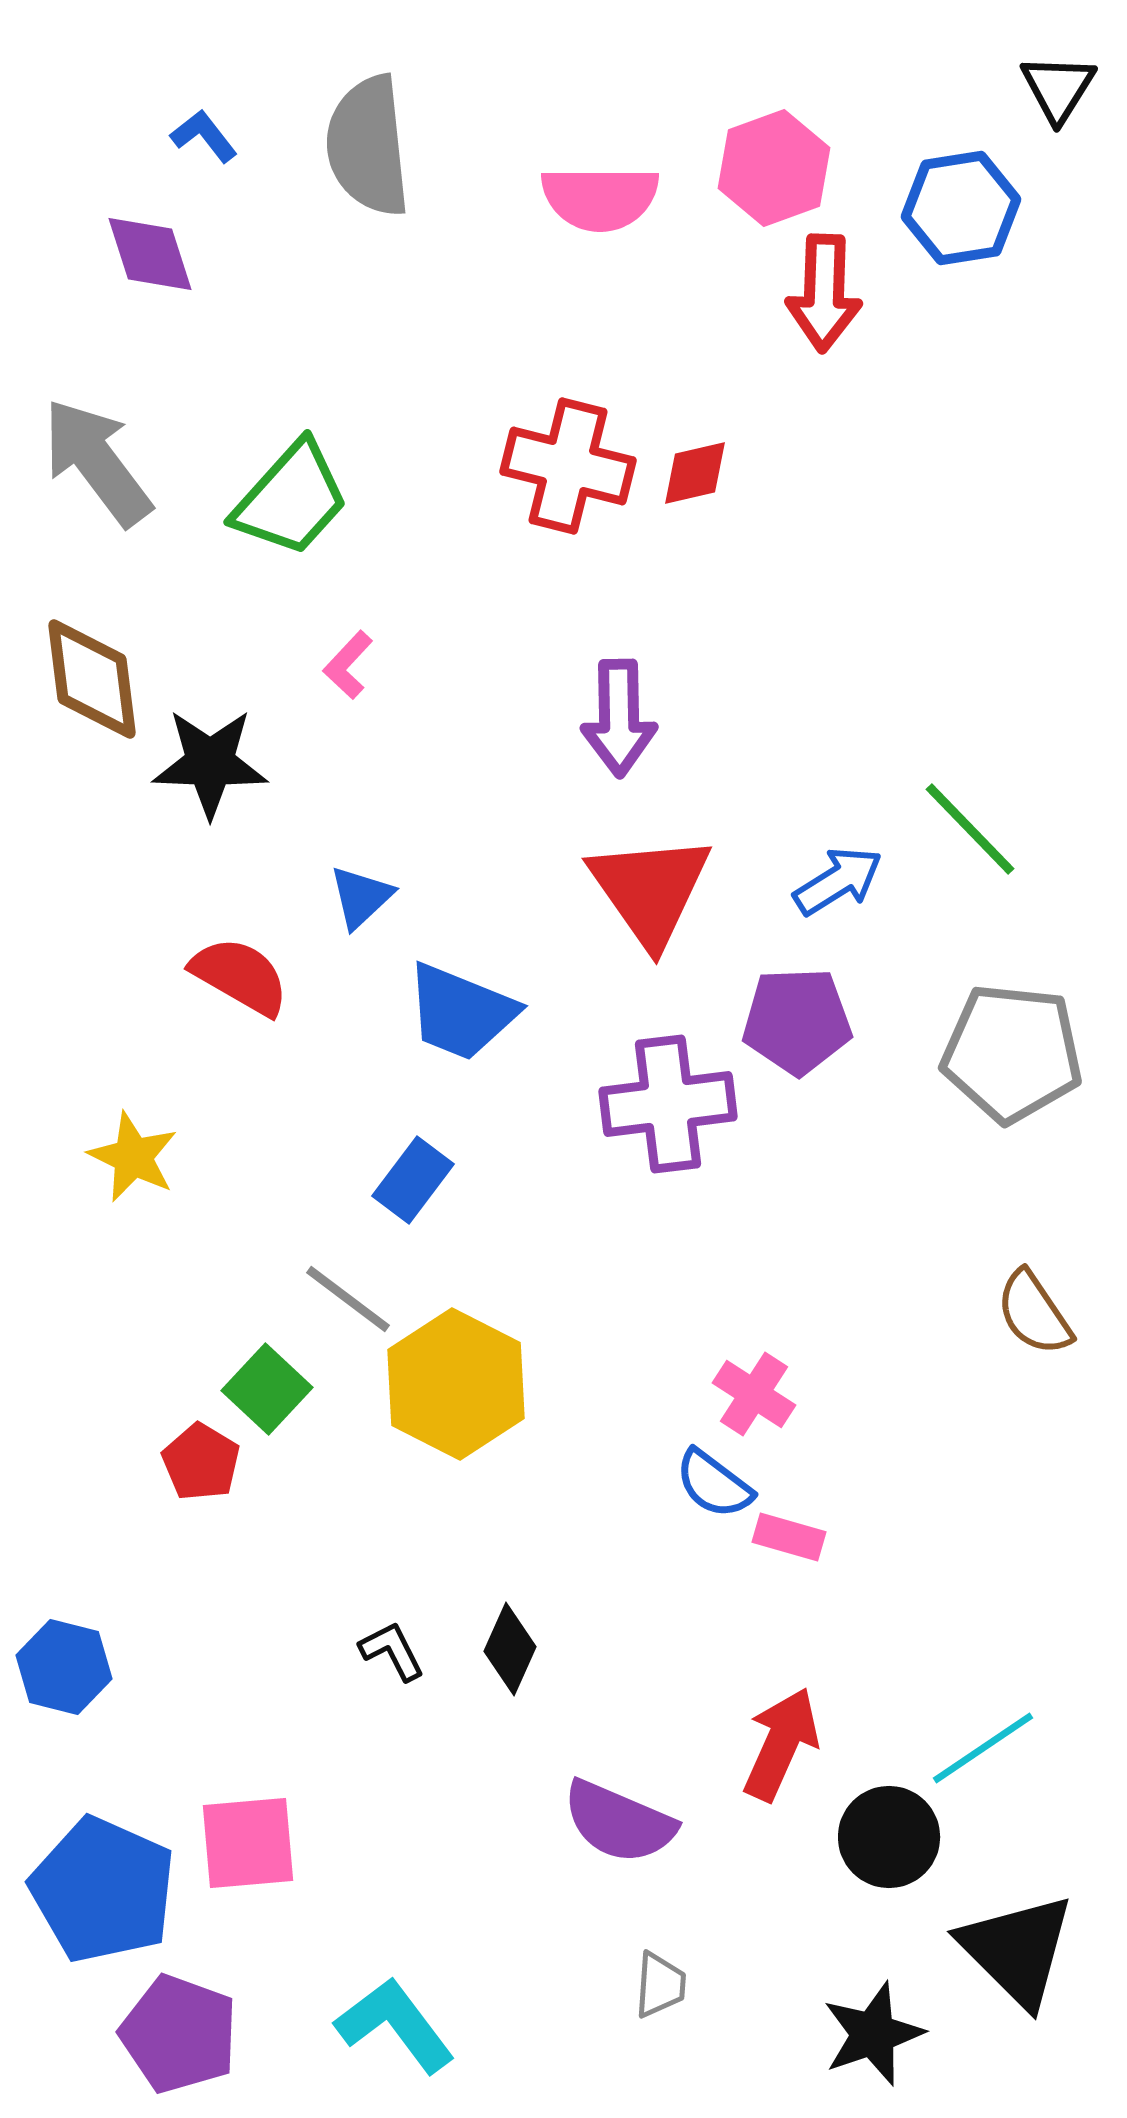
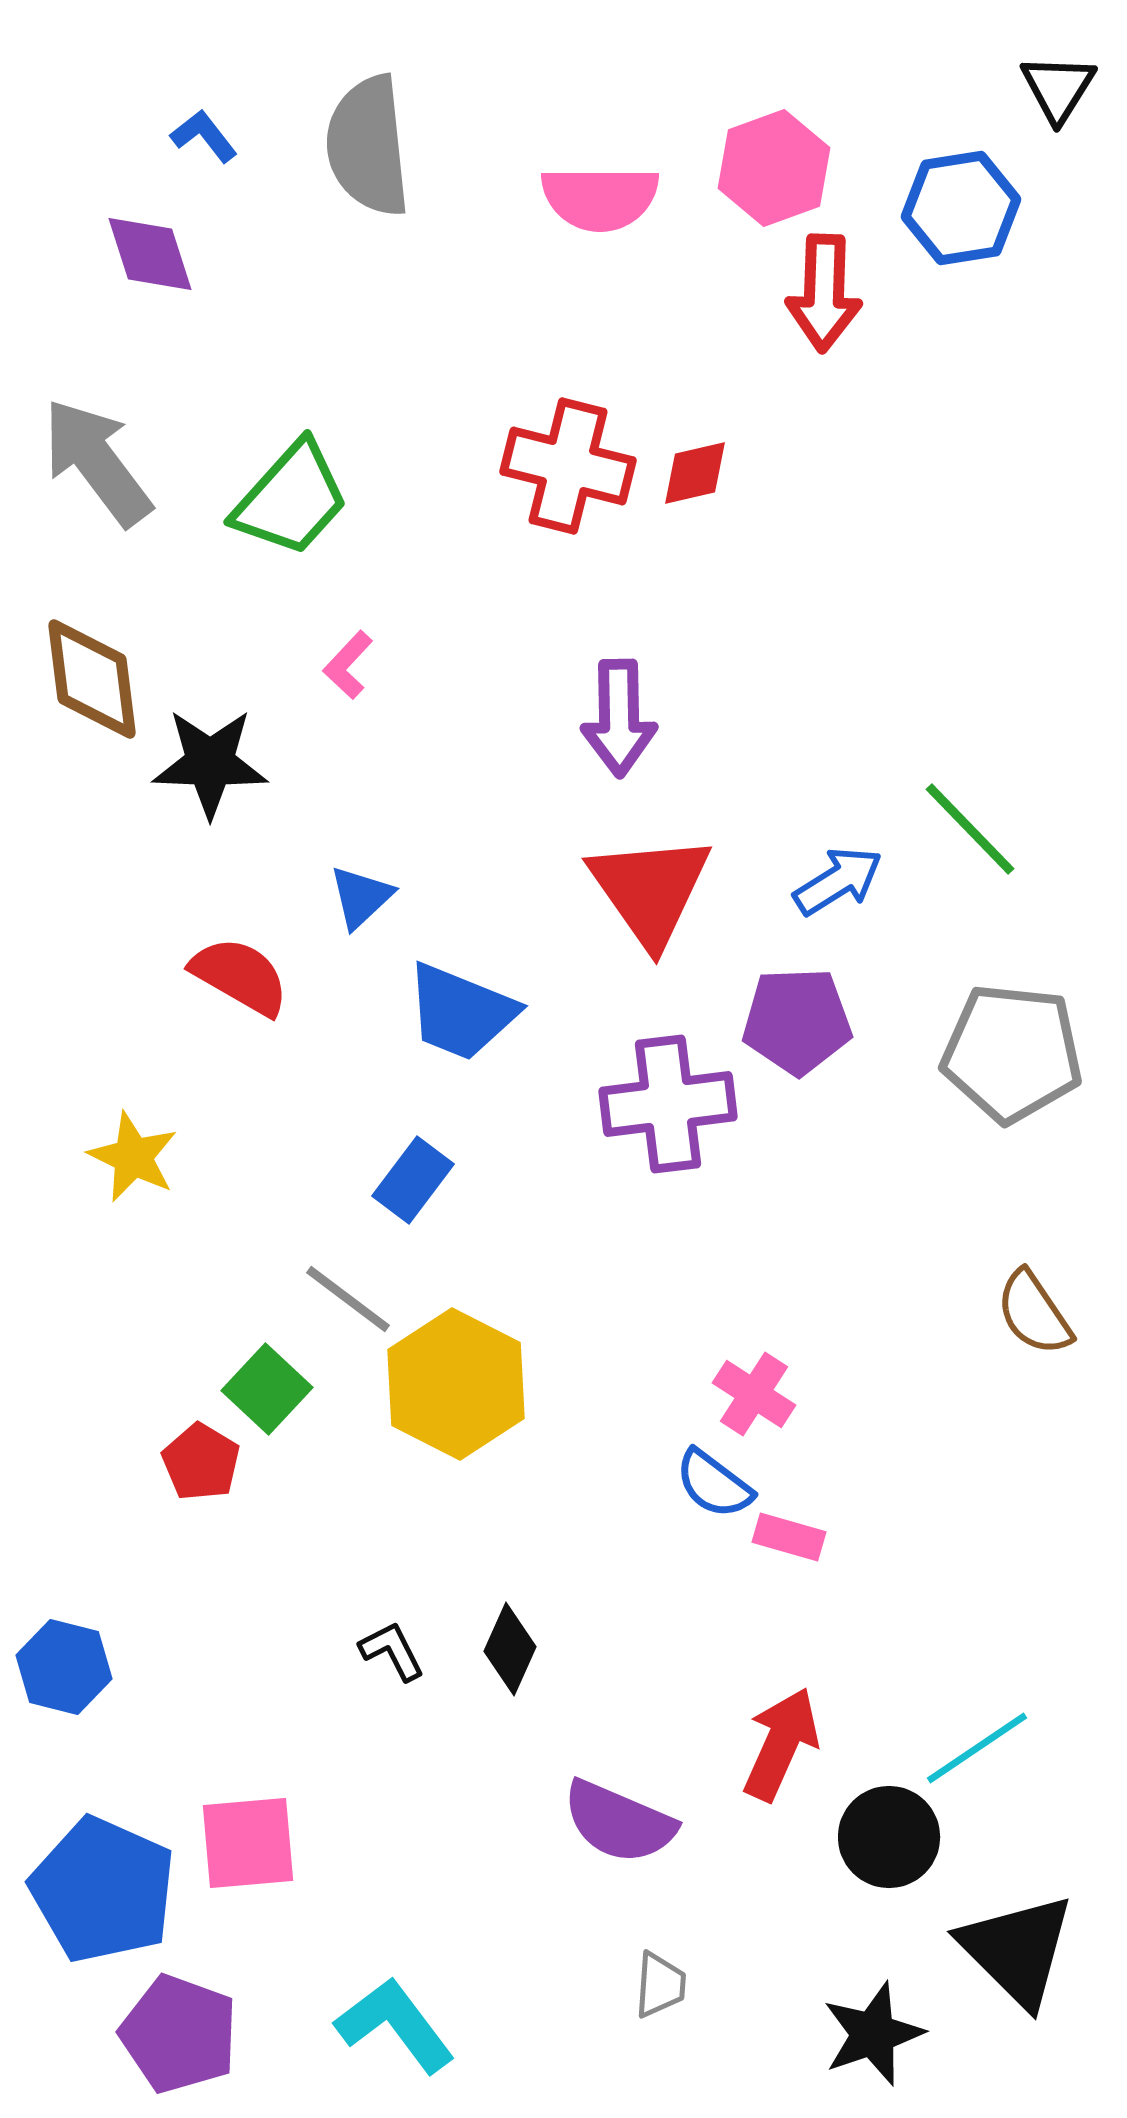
cyan line at (983, 1748): moved 6 px left
